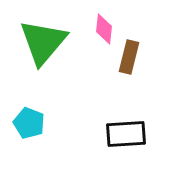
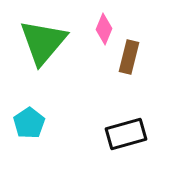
pink diamond: rotated 16 degrees clockwise
cyan pentagon: rotated 16 degrees clockwise
black rectangle: rotated 12 degrees counterclockwise
